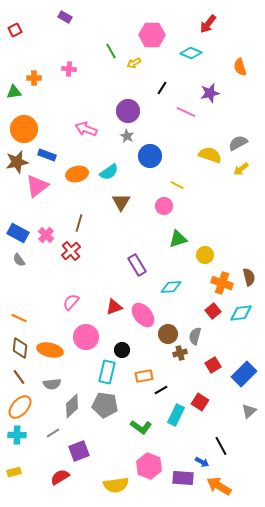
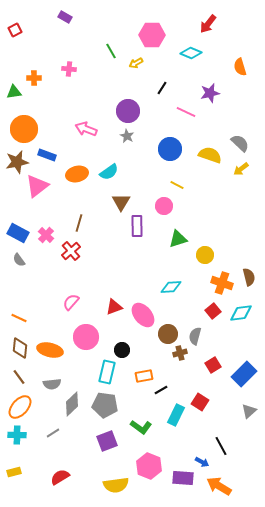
yellow arrow at (134, 63): moved 2 px right
gray semicircle at (238, 143): moved 2 px right; rotated 72 degrees clockwise
blue circle at (150, 156): moved 20 px right, 7 px up
purple rectangle at (137, 265): moved 39 px up; rotated 30 degrees clockwise
gray diamond at (72, 406): moved 2 px up
purple square at (79, 451): moved 28 px right, 10 px up
